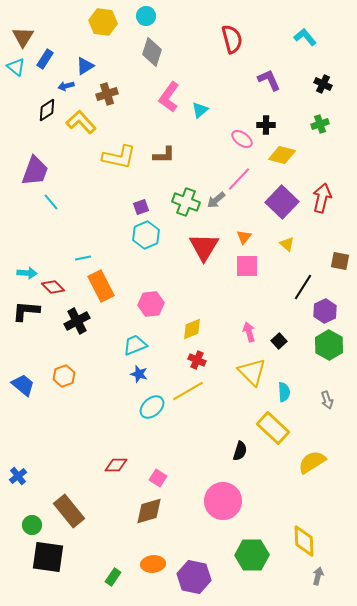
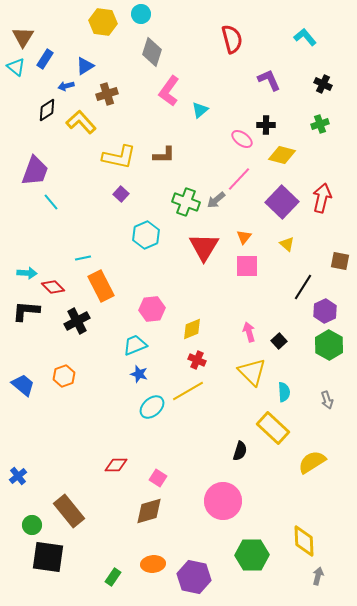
cyan circle at (146, 16): moved 5 px left, 2 px up
pink L-shape at (169, 97): moved 6 px up
purple square at (141, 207): moved 20 px left, 13 px up; rotated 28 degrees counterclockwise
pink hexagon at (151, 304): moved 1 px right, 5 px down
